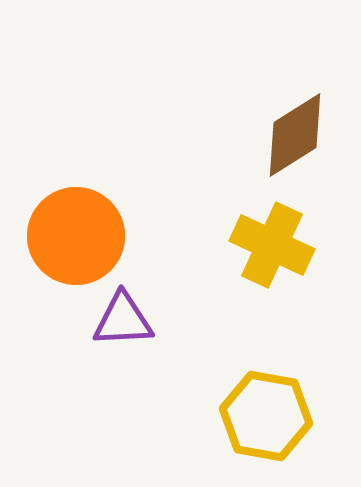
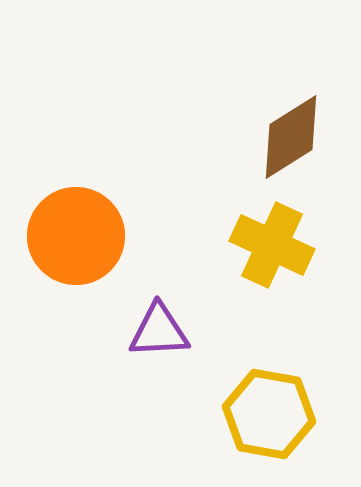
brown diamond: moved 4 px left, 2 px down
purple triangle: moved 36 px right, 11 px down
yellow hexagon: moved 3 px right, 2 px up
